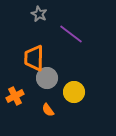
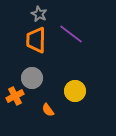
orange trapezoid: moved 2 px right, 18 px up
gray circle: moved 15 px left
yellow circle: moved 1 px right, 1 px up
